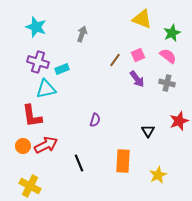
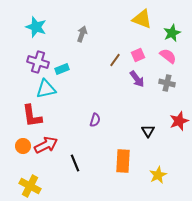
black line: moved 4 px left
